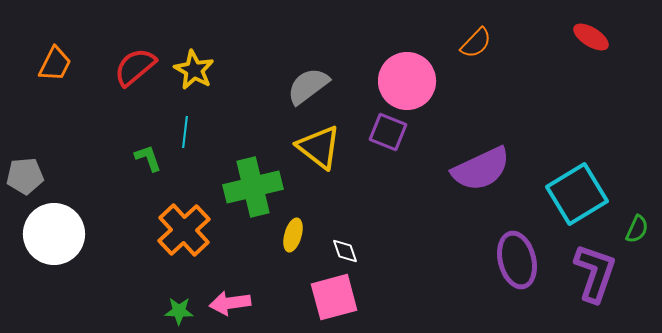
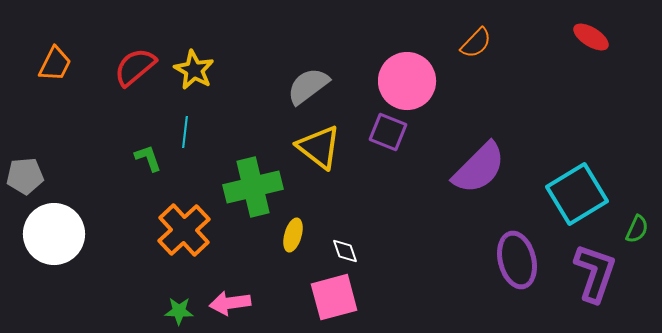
purple semicircle: moved 2 px left, 1 px up; rotated 20 degrees counterclockwise
